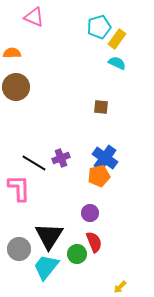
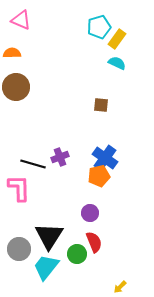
pink triangle: moved 13 px left, 3 px down
brown square: moved 2 px up
purple cross: moved 1 px left, 1 px up
black line: moved 1 px left, 1 px down; rotated 15 degrees counterclockwise
